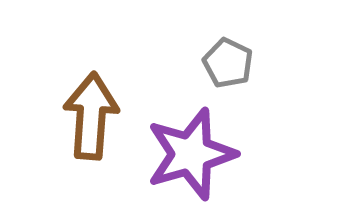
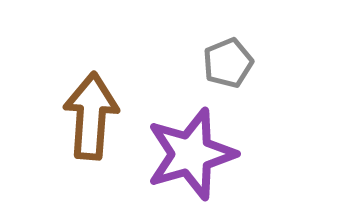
gray pentagon: rotated 24 degrees clockwise
